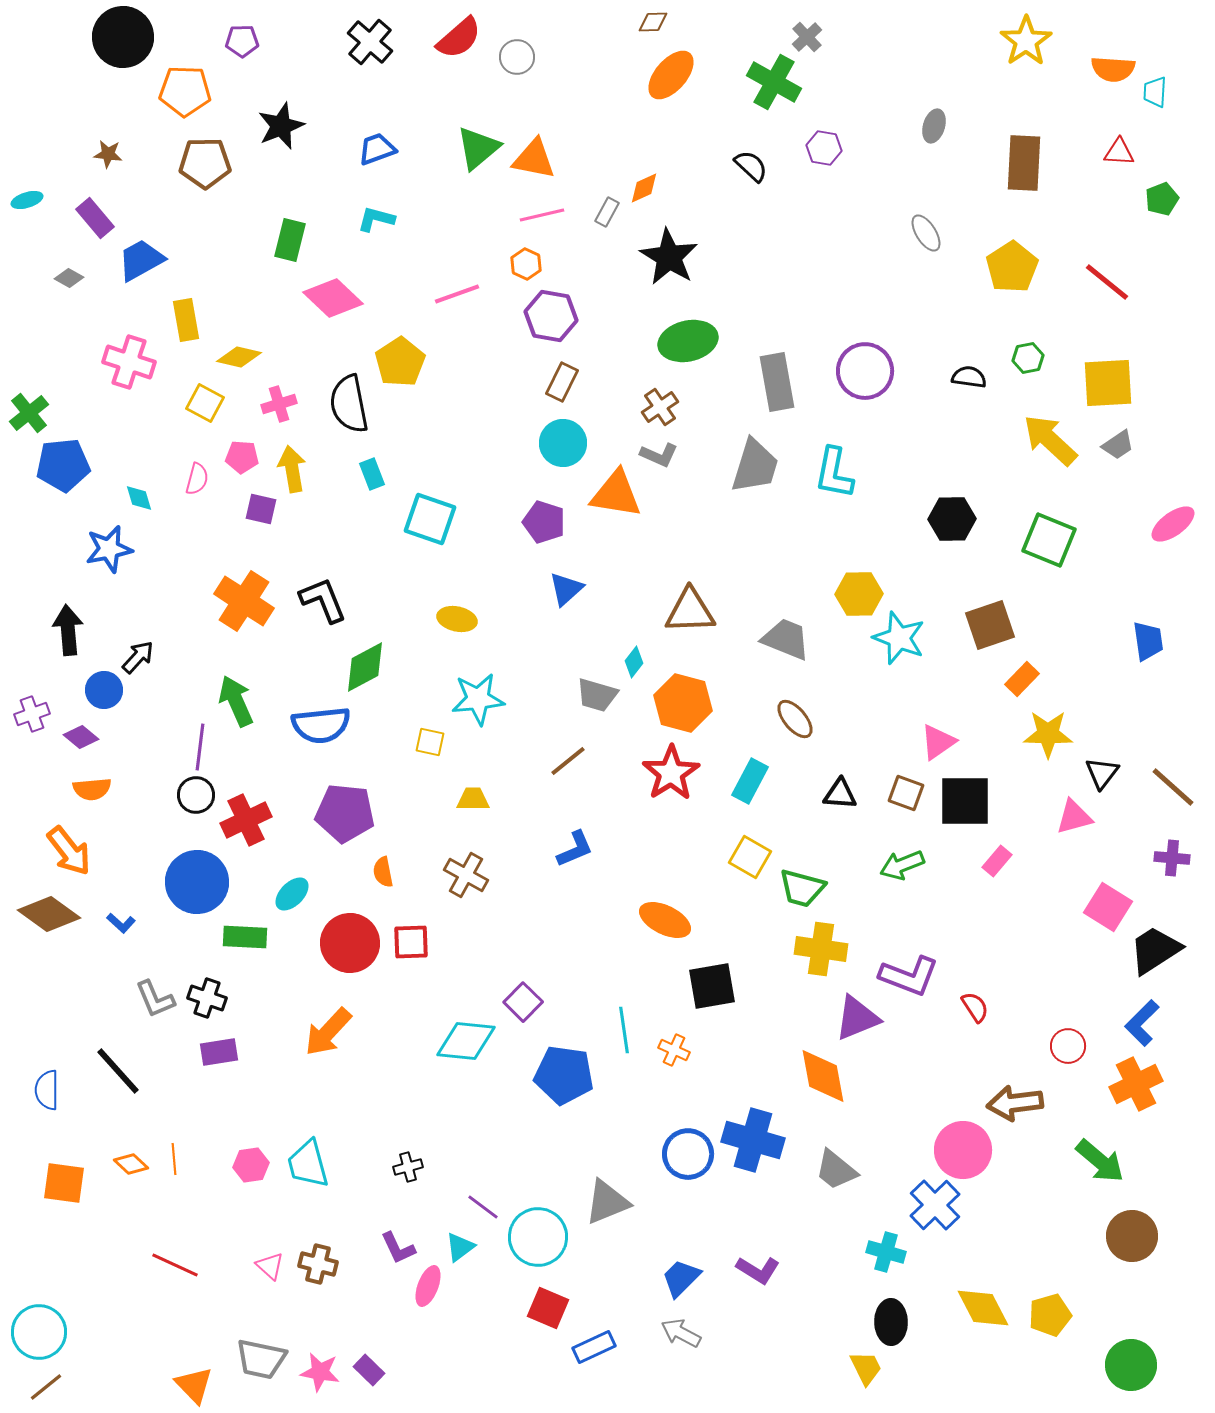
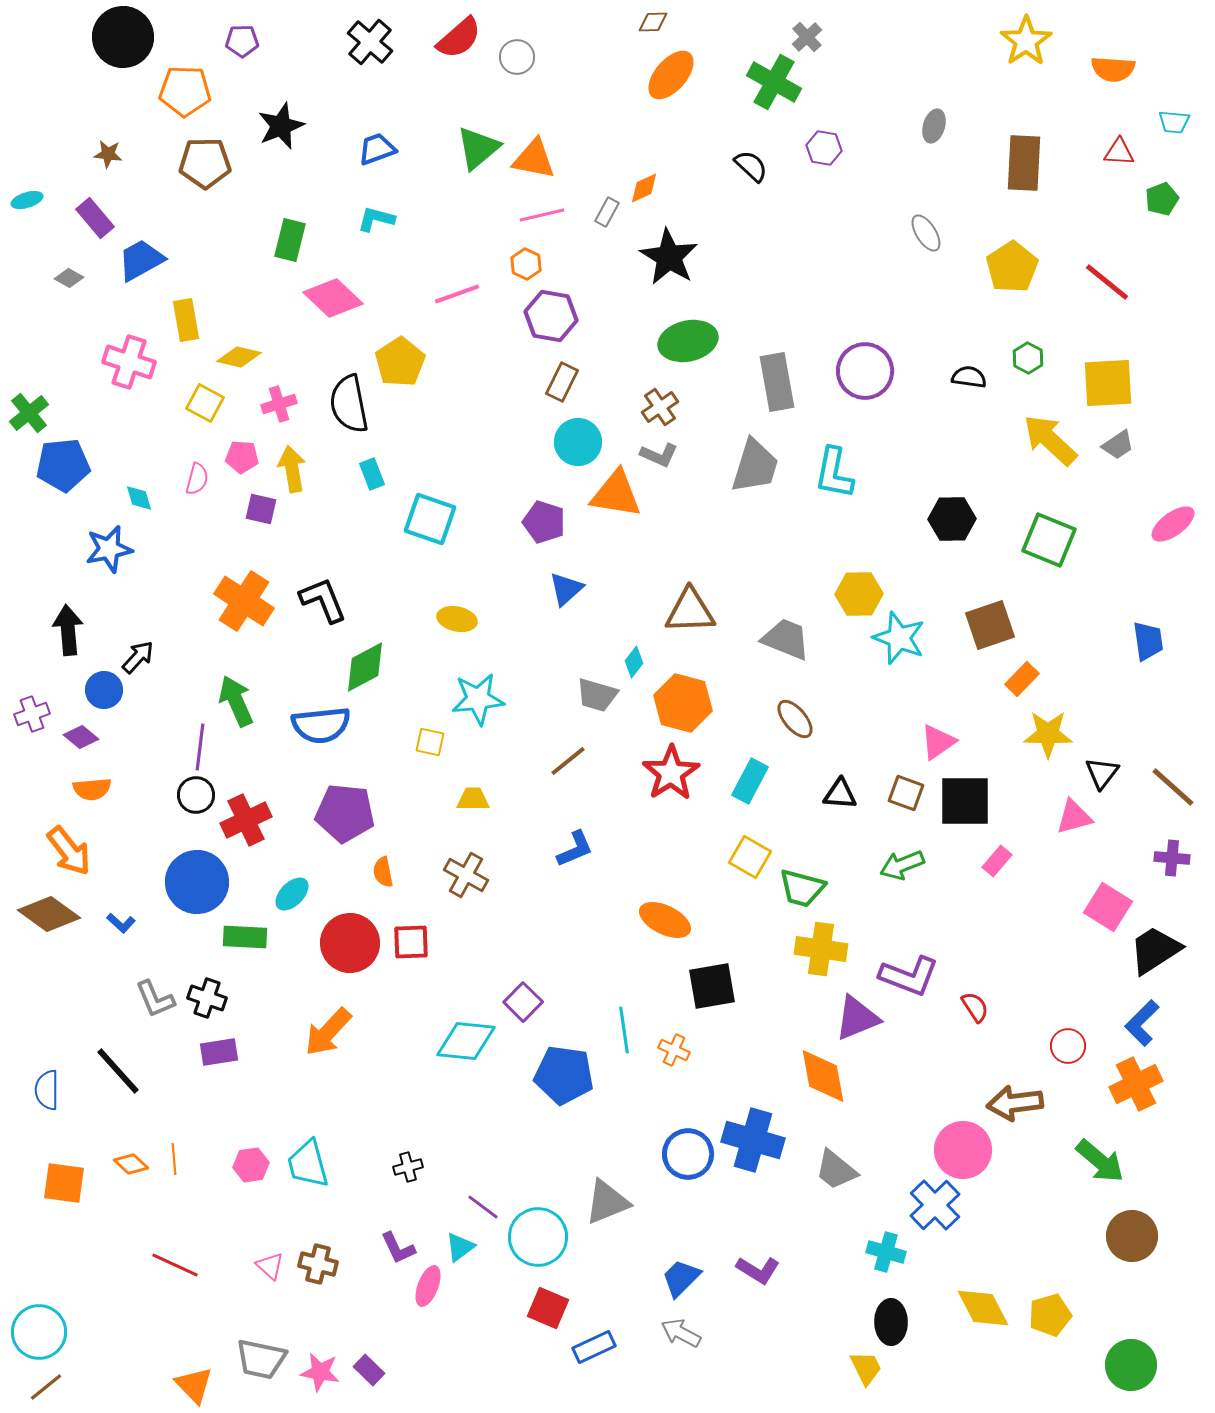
cyan trapezoid at (1155, 92): moved 19 px right, 30 px down; rotated 88 degrees counterclockwise
green hexagon at (1028, 358): rotated 20 degrees counterclockwise
cyan circle at (563, 443): moved 15 px right, 1 px up
